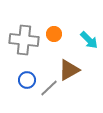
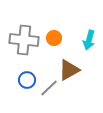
orange circle: moved 4 px down
cyan arrow: rotated 60 degrees clockwise
